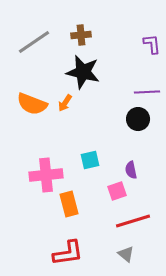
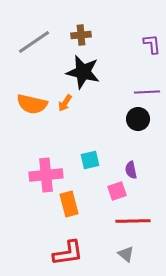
orange semicircle: rotated 8 degrees counterclockwise
red line: rotated 16 degrees clockwise
